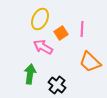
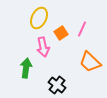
yellow ellipse: moved 1 px left, 1 px up
pink line: rotated 21 degrees clockwise
pink arrow: rotated 132 degrees counterclockwise
green arrow: moved 4 px left, 6 px up
